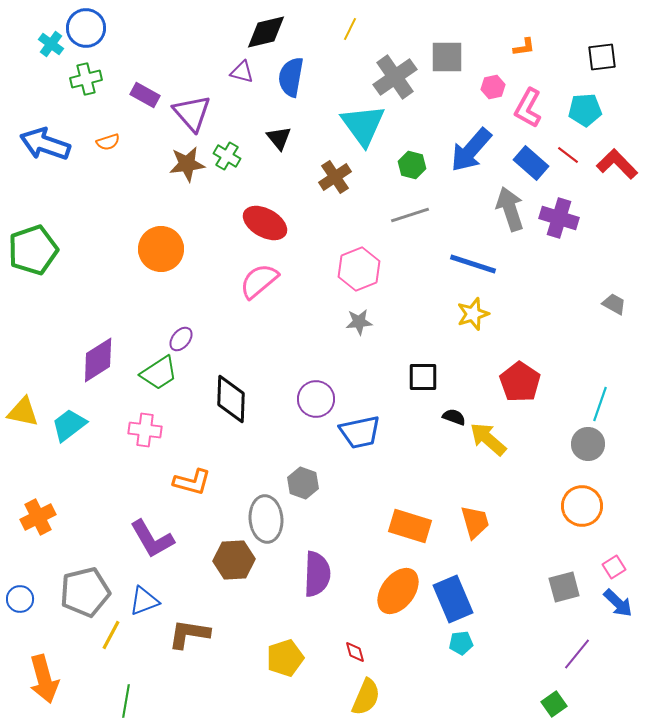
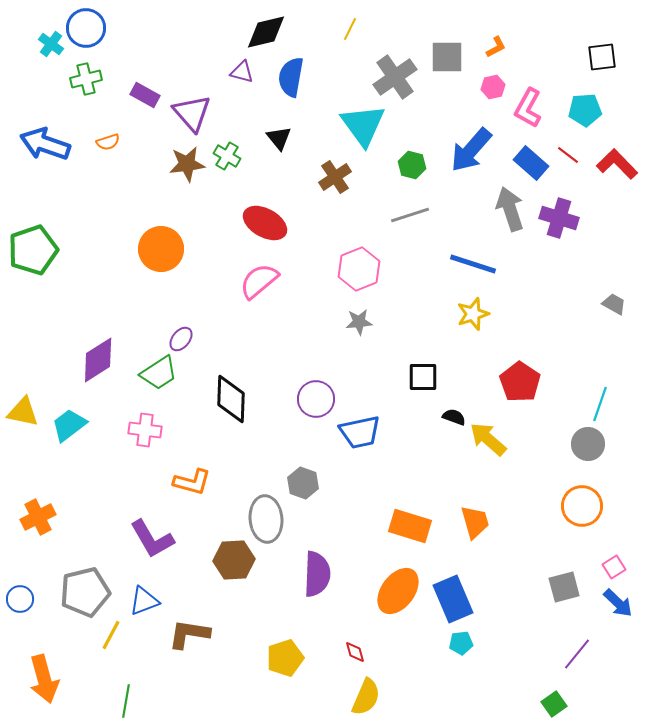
orange L-shape at (524, 47): moved 28 px left; rotated 20 degrees counterclockwise
